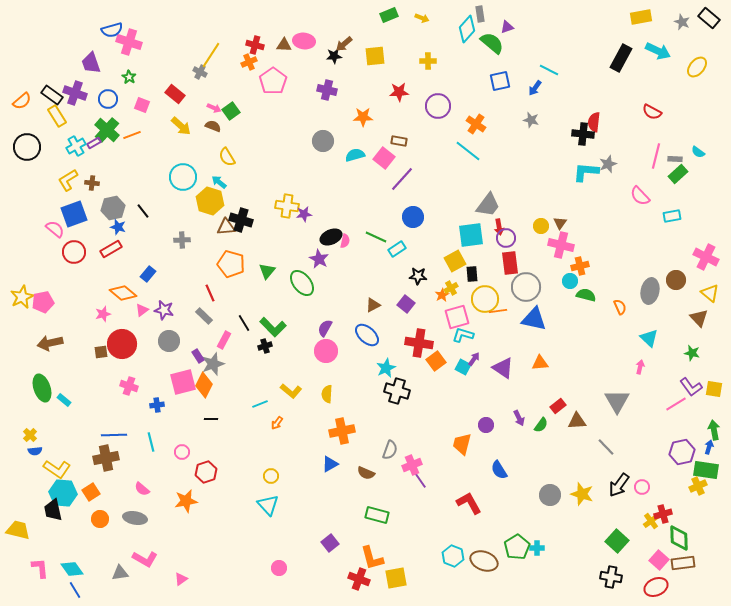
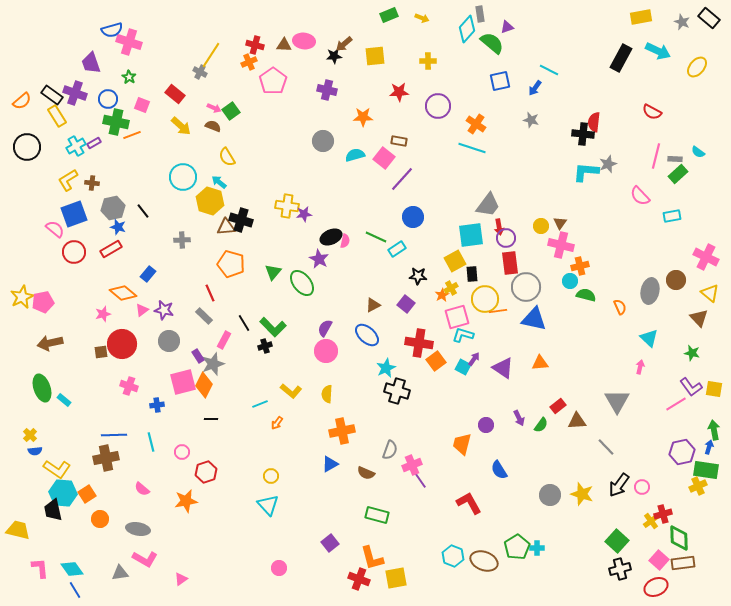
green cross at (107, 130): moved 9 px right, 8 px up; rotated 30 degrees counterclockwise
cyan line at (468, 151): moved 4 px right, 3 px up; rotated 20 degrees counterclockwise
green triangle at (267, 271): moved 6 px right, 1 px down
orange square at (91, 492): moved 4 px left, 2 px down
gray ellipse at (135, 518): moved 3 px right, 11 px down
black cross at (611, 577): moved 9 px right, 8 px up; rotated 25 degrees counterclockwise
